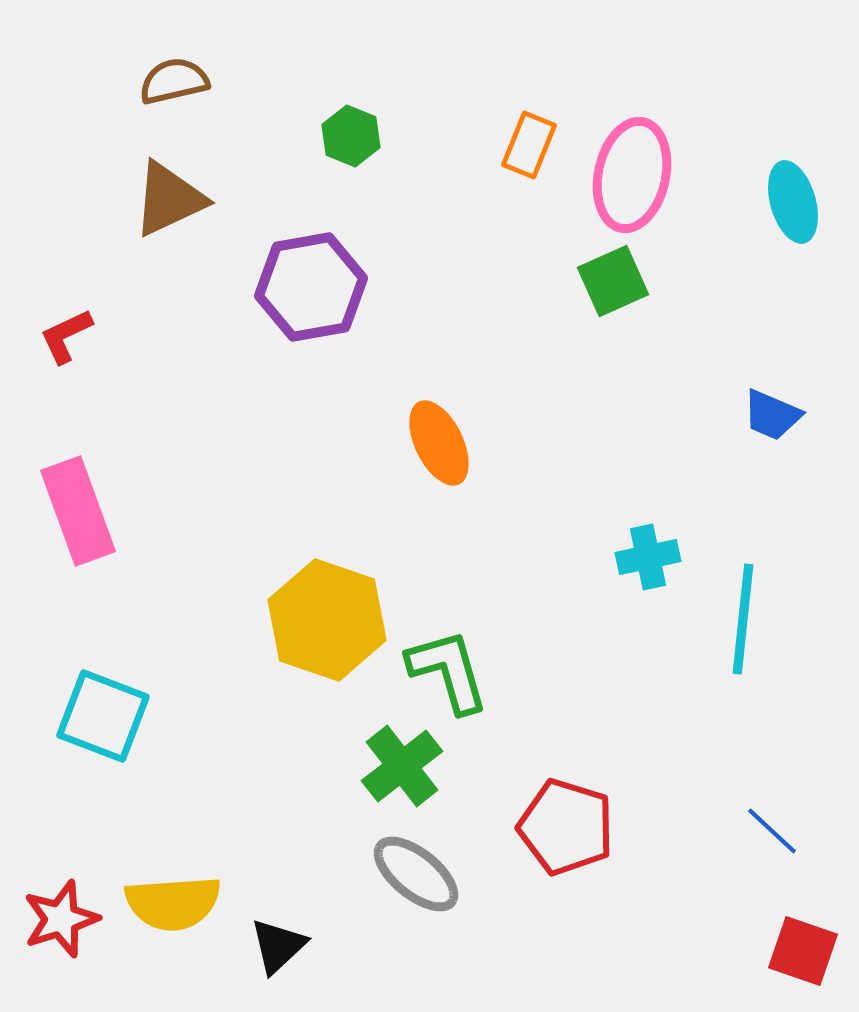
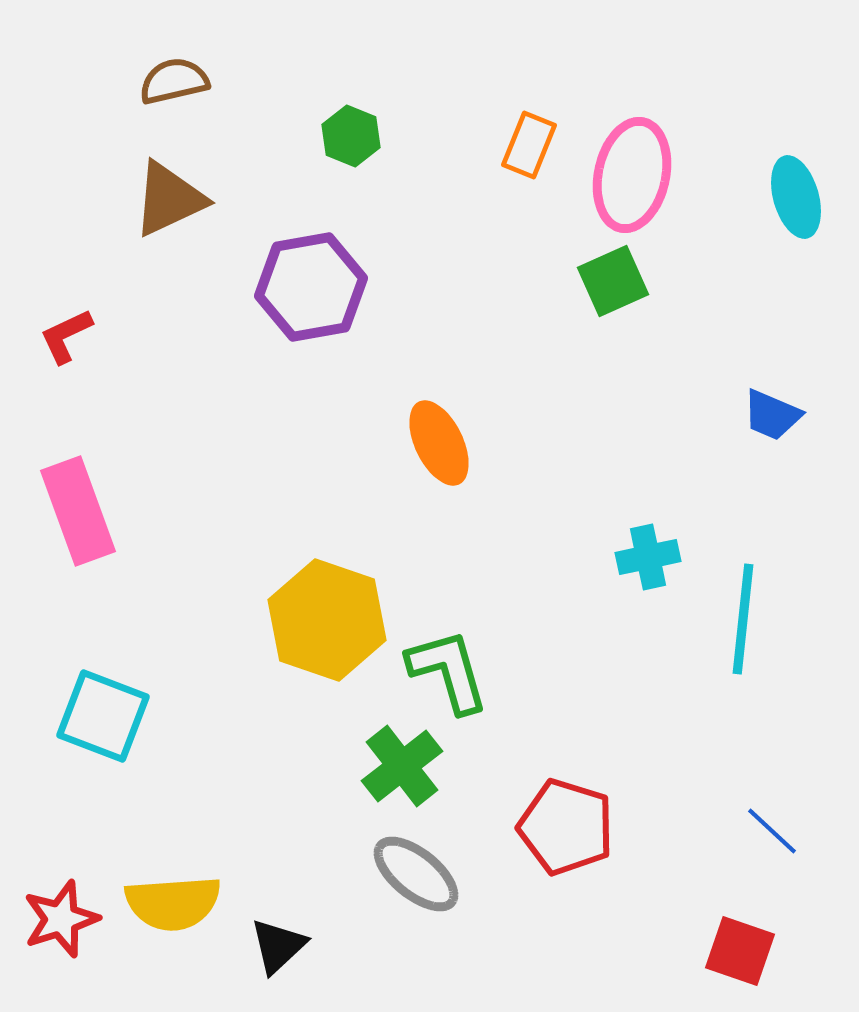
cyan ellipse: moved 3 px right, 5 px up
red square: moved 63 px left
